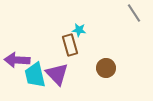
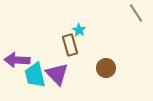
gray line: moved 2 px right
cyan star: rotated 24 degrees clockwise
